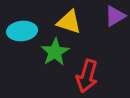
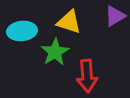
red arrow: rotated 20 degrees counterclockwise
